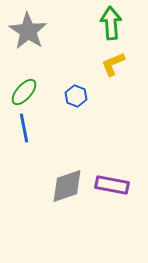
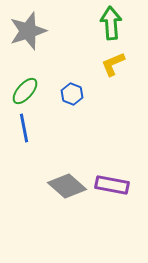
gray star: rotated 21 degrees clockwise
green ellipse: moved 1 px right, 1 px up
blue hexagon: moved 4 px left, 2 px up
gray diamond: rotated 60 degrees clockwise
